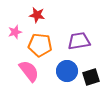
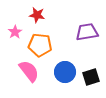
pink star: rotated 16 degrees counterclockwise
purple trapezoid: moved 8 px right, 9 px up
blue circle: moved 2 px left, 1 px down
